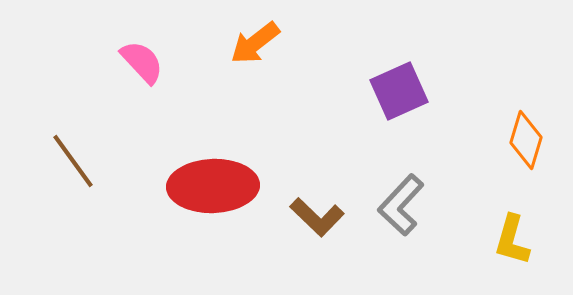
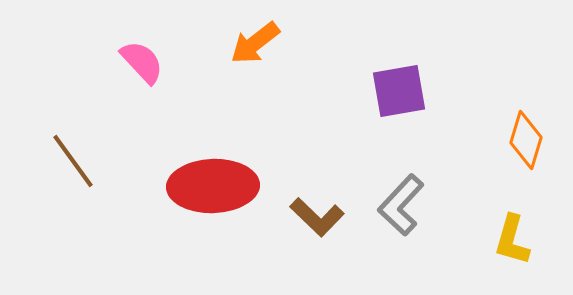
purple square: rotated 14 degrees clockwise
